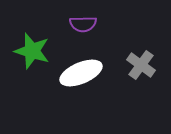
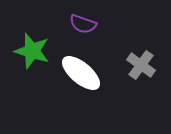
purple semicircle: rotated 20 degrees clockwise
white ellipse: rotated 63 degrees clockwise
